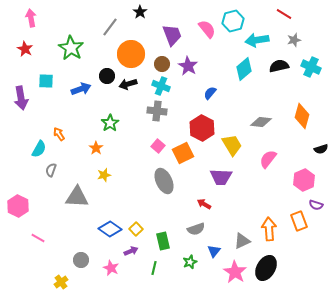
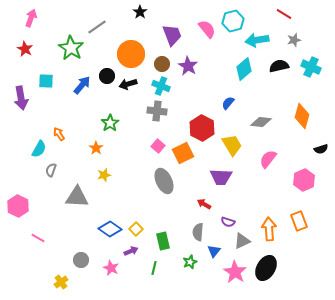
pink arrow at (31, 18): rotated 30 degrees clockwise
gray line at (110, 27): moved 13 px left; rotated 18 degrees clockwise
blue arrow at (81, 89): moved 1 px right, 4 px up; rotated 30 degrees counterclockwise
blue semicircle at (210, 93): moved 18 px right, 10 px down
purple semicircle at (316, 205): moved 88 px left, 17 px down
gray semicircle at (196, 229): moved 2 px right, 3 px down; rotated 114 degrees clockwise
